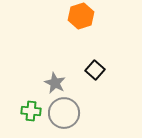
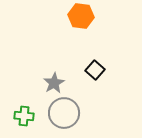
orange hexagon: rotated 25 degrees clockwise
gray star: moved 1 px left; rotated 15 degrees clockwise
green cross: moved 7 px left, 5 px down
